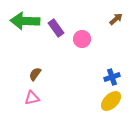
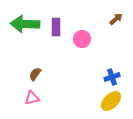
green arrow: moved 3 px down
purple rectangle: moved 1 px up; rotated 36 degrees clockwise
